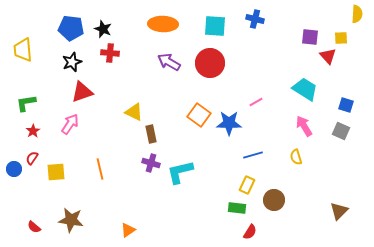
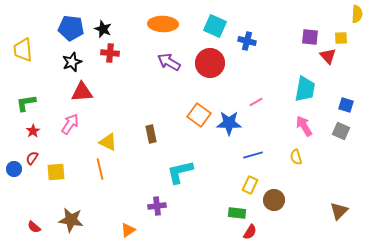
blue cross at (255, 19): moved 8 px left, 22 px down
cyan square at (215, 26): rotated 20 degrees clockwise
cyan trapezoid at (305, 89): rotated 68 degrees clockwise
red triangle at (82, 92): rotated 15 degrees clockwise
yellow triangle at (134, 112): moved 26 px left, 30 px down
purple cross at (151, 163): moved 6 px right, 43 px down; rotated 24 degrees counterclockwise
yellow rectangle at (247, 185): moved 3 px right
green rectangle at (237, 208): moved 5 px down
